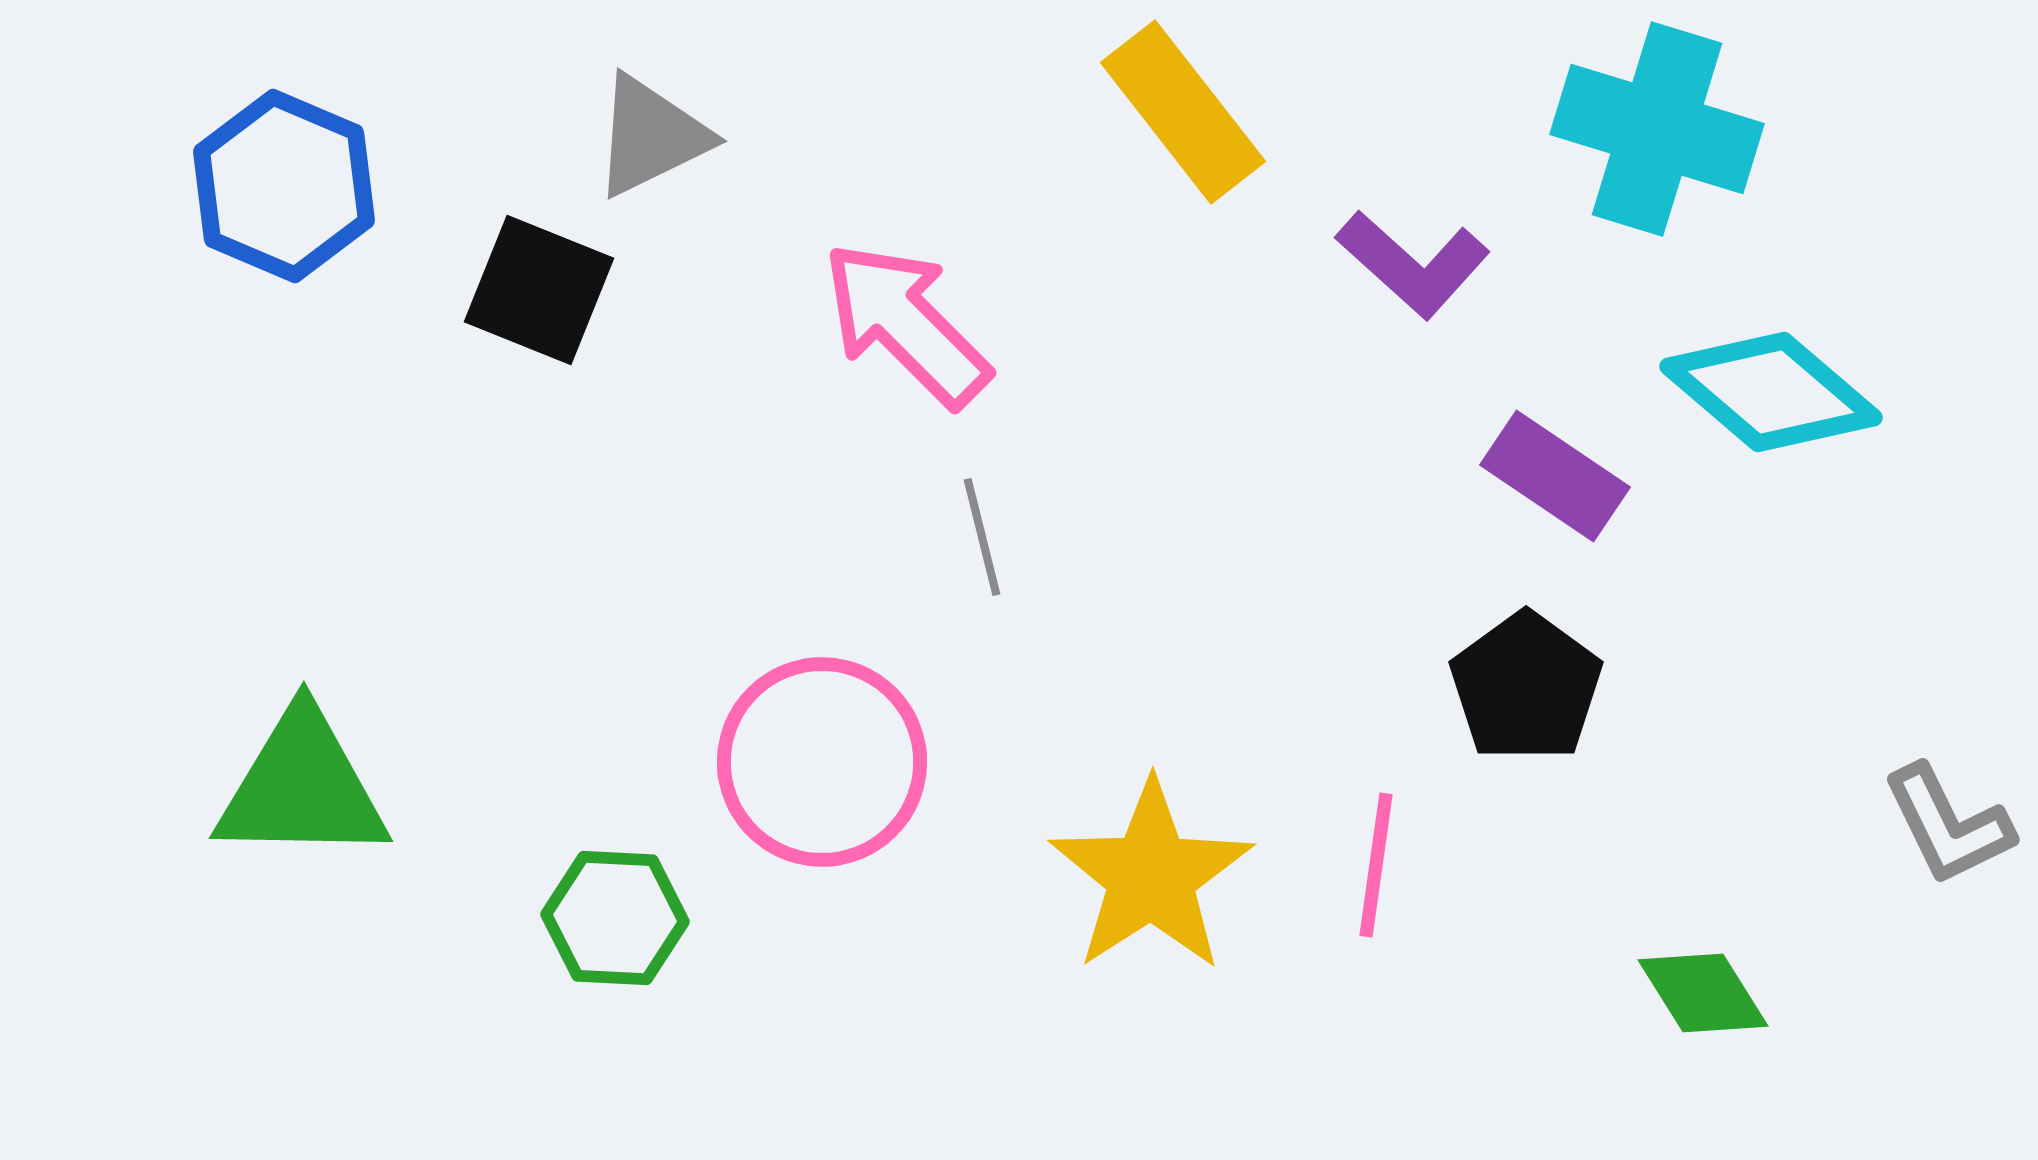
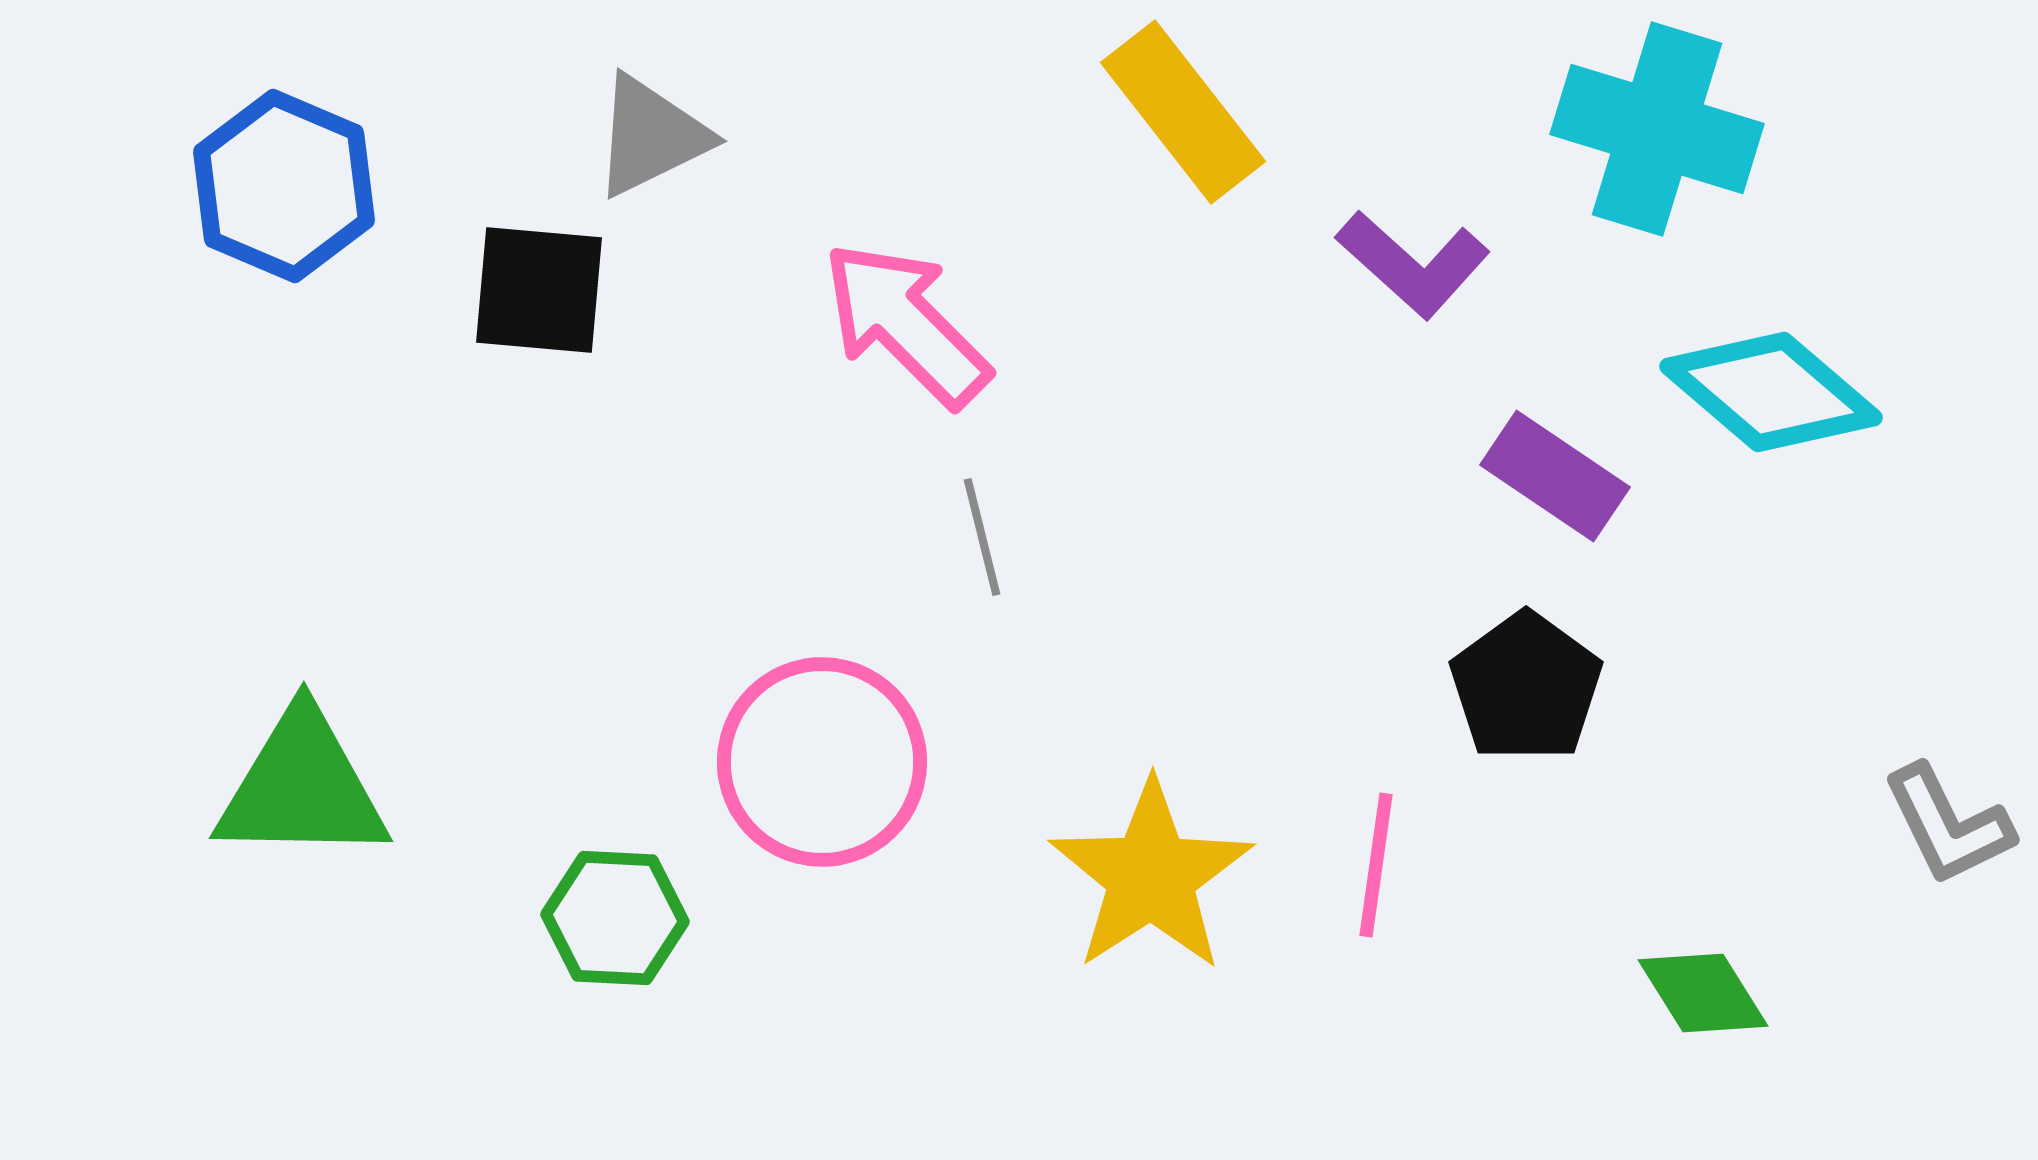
black square: rotated 17 degrees counterclockwise
